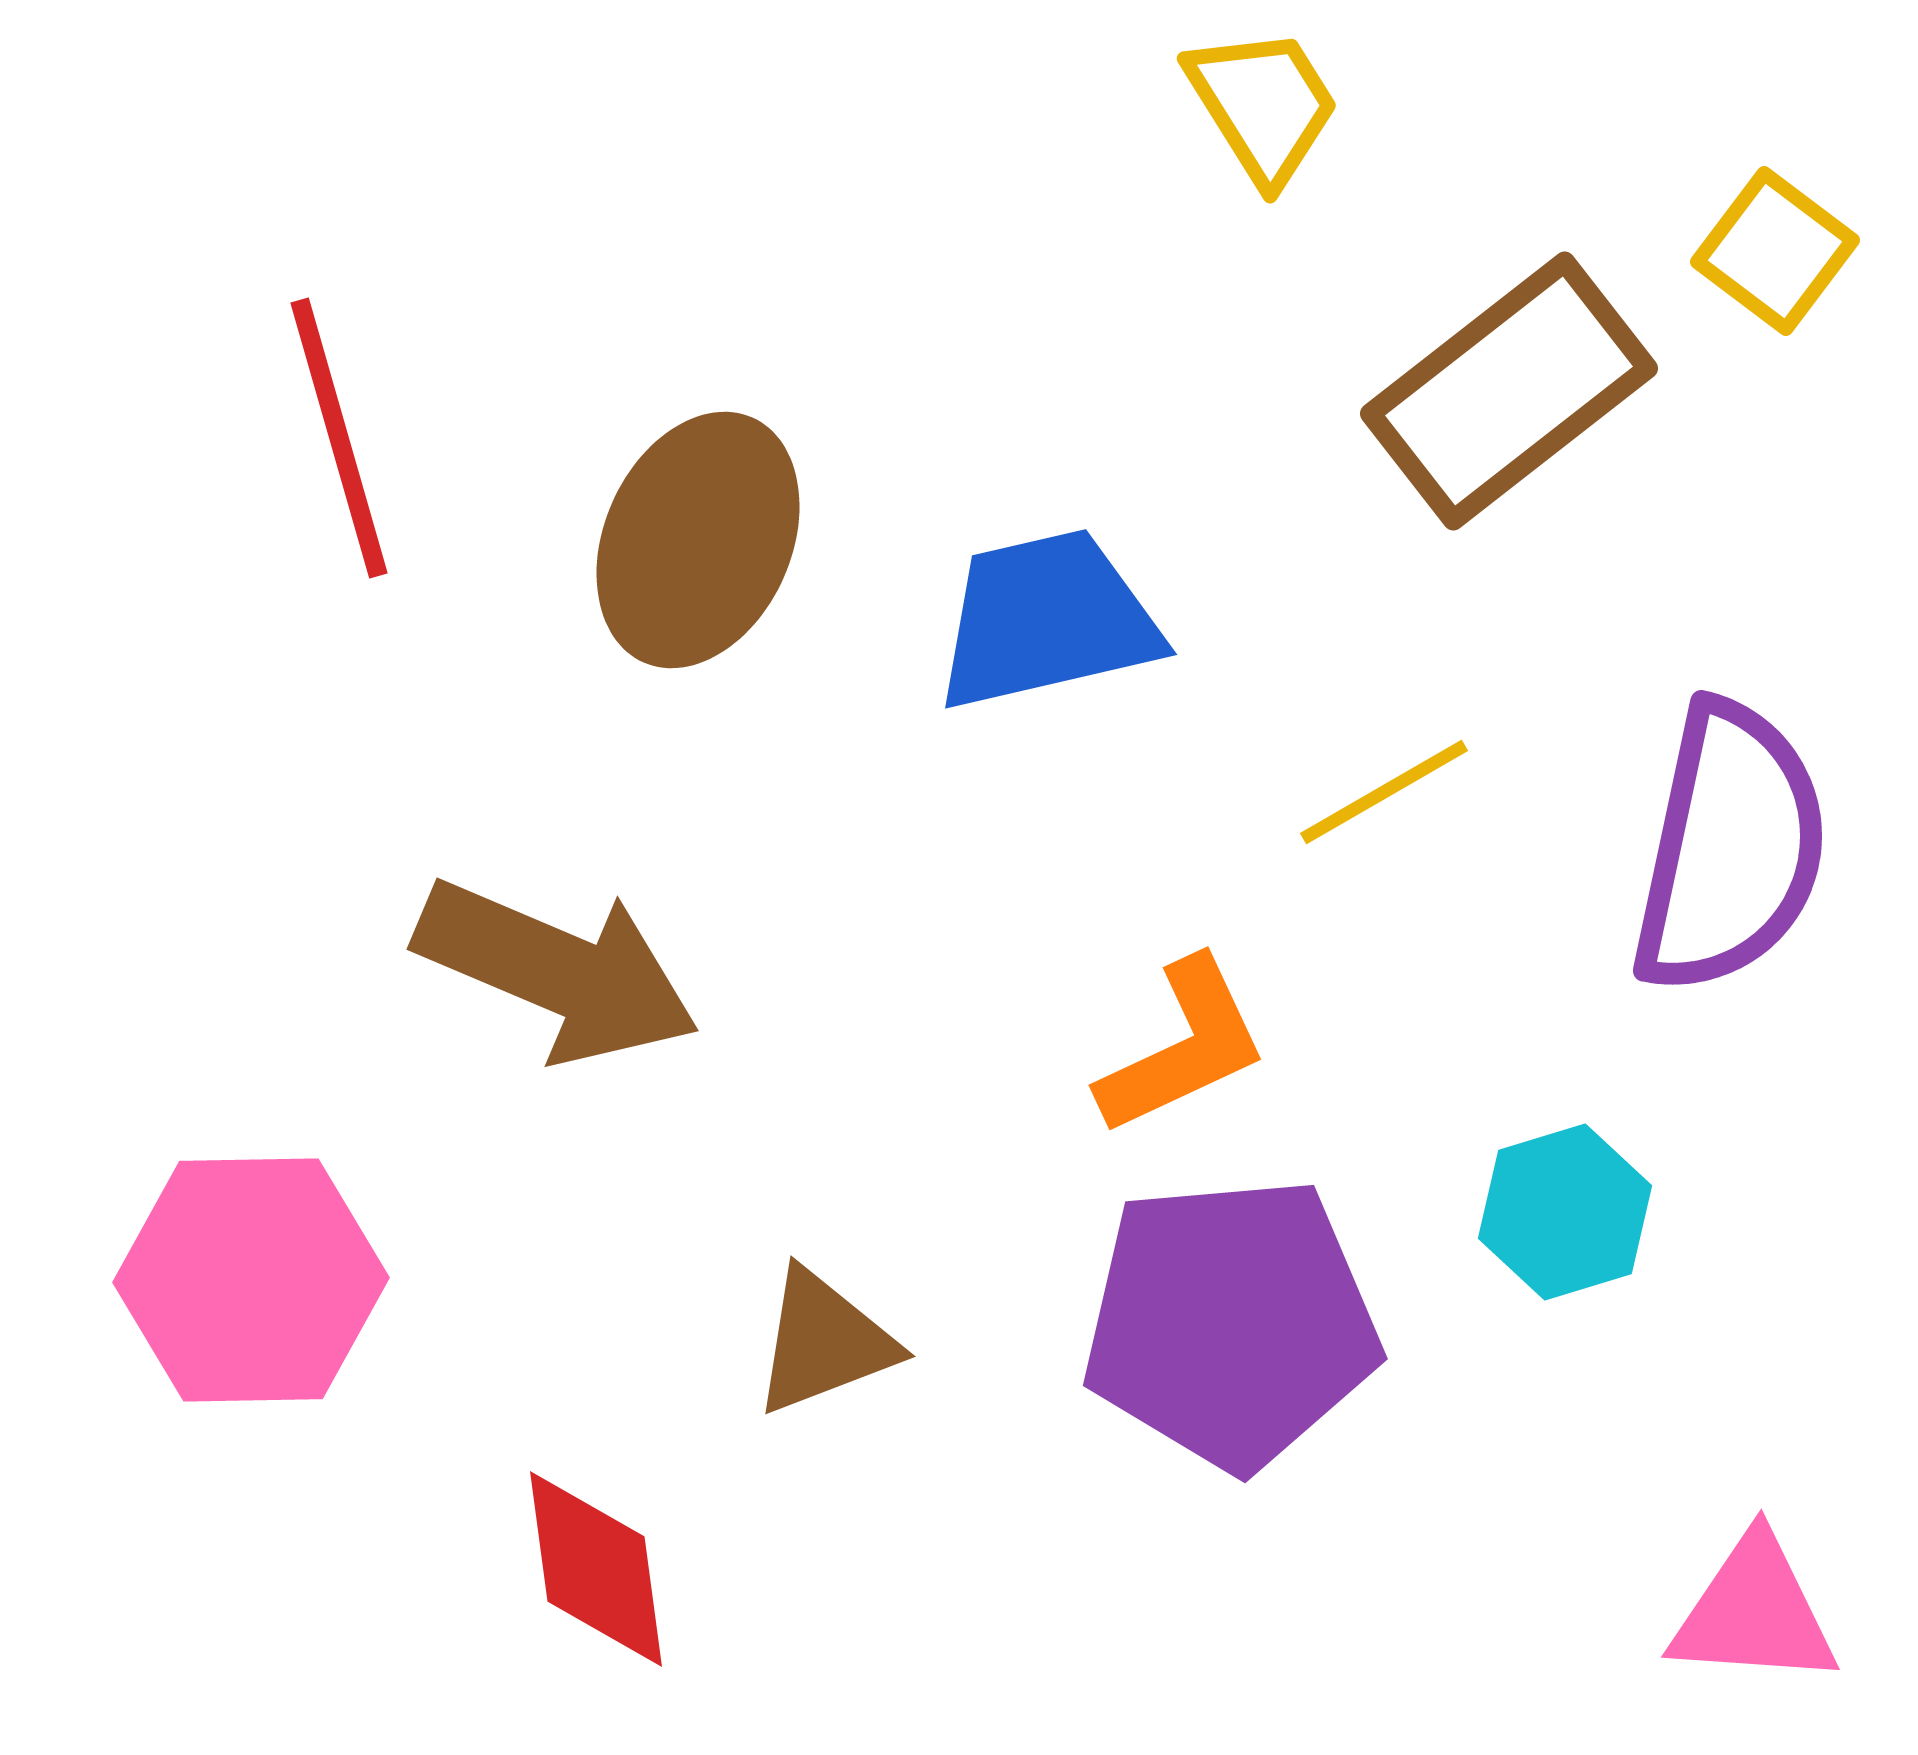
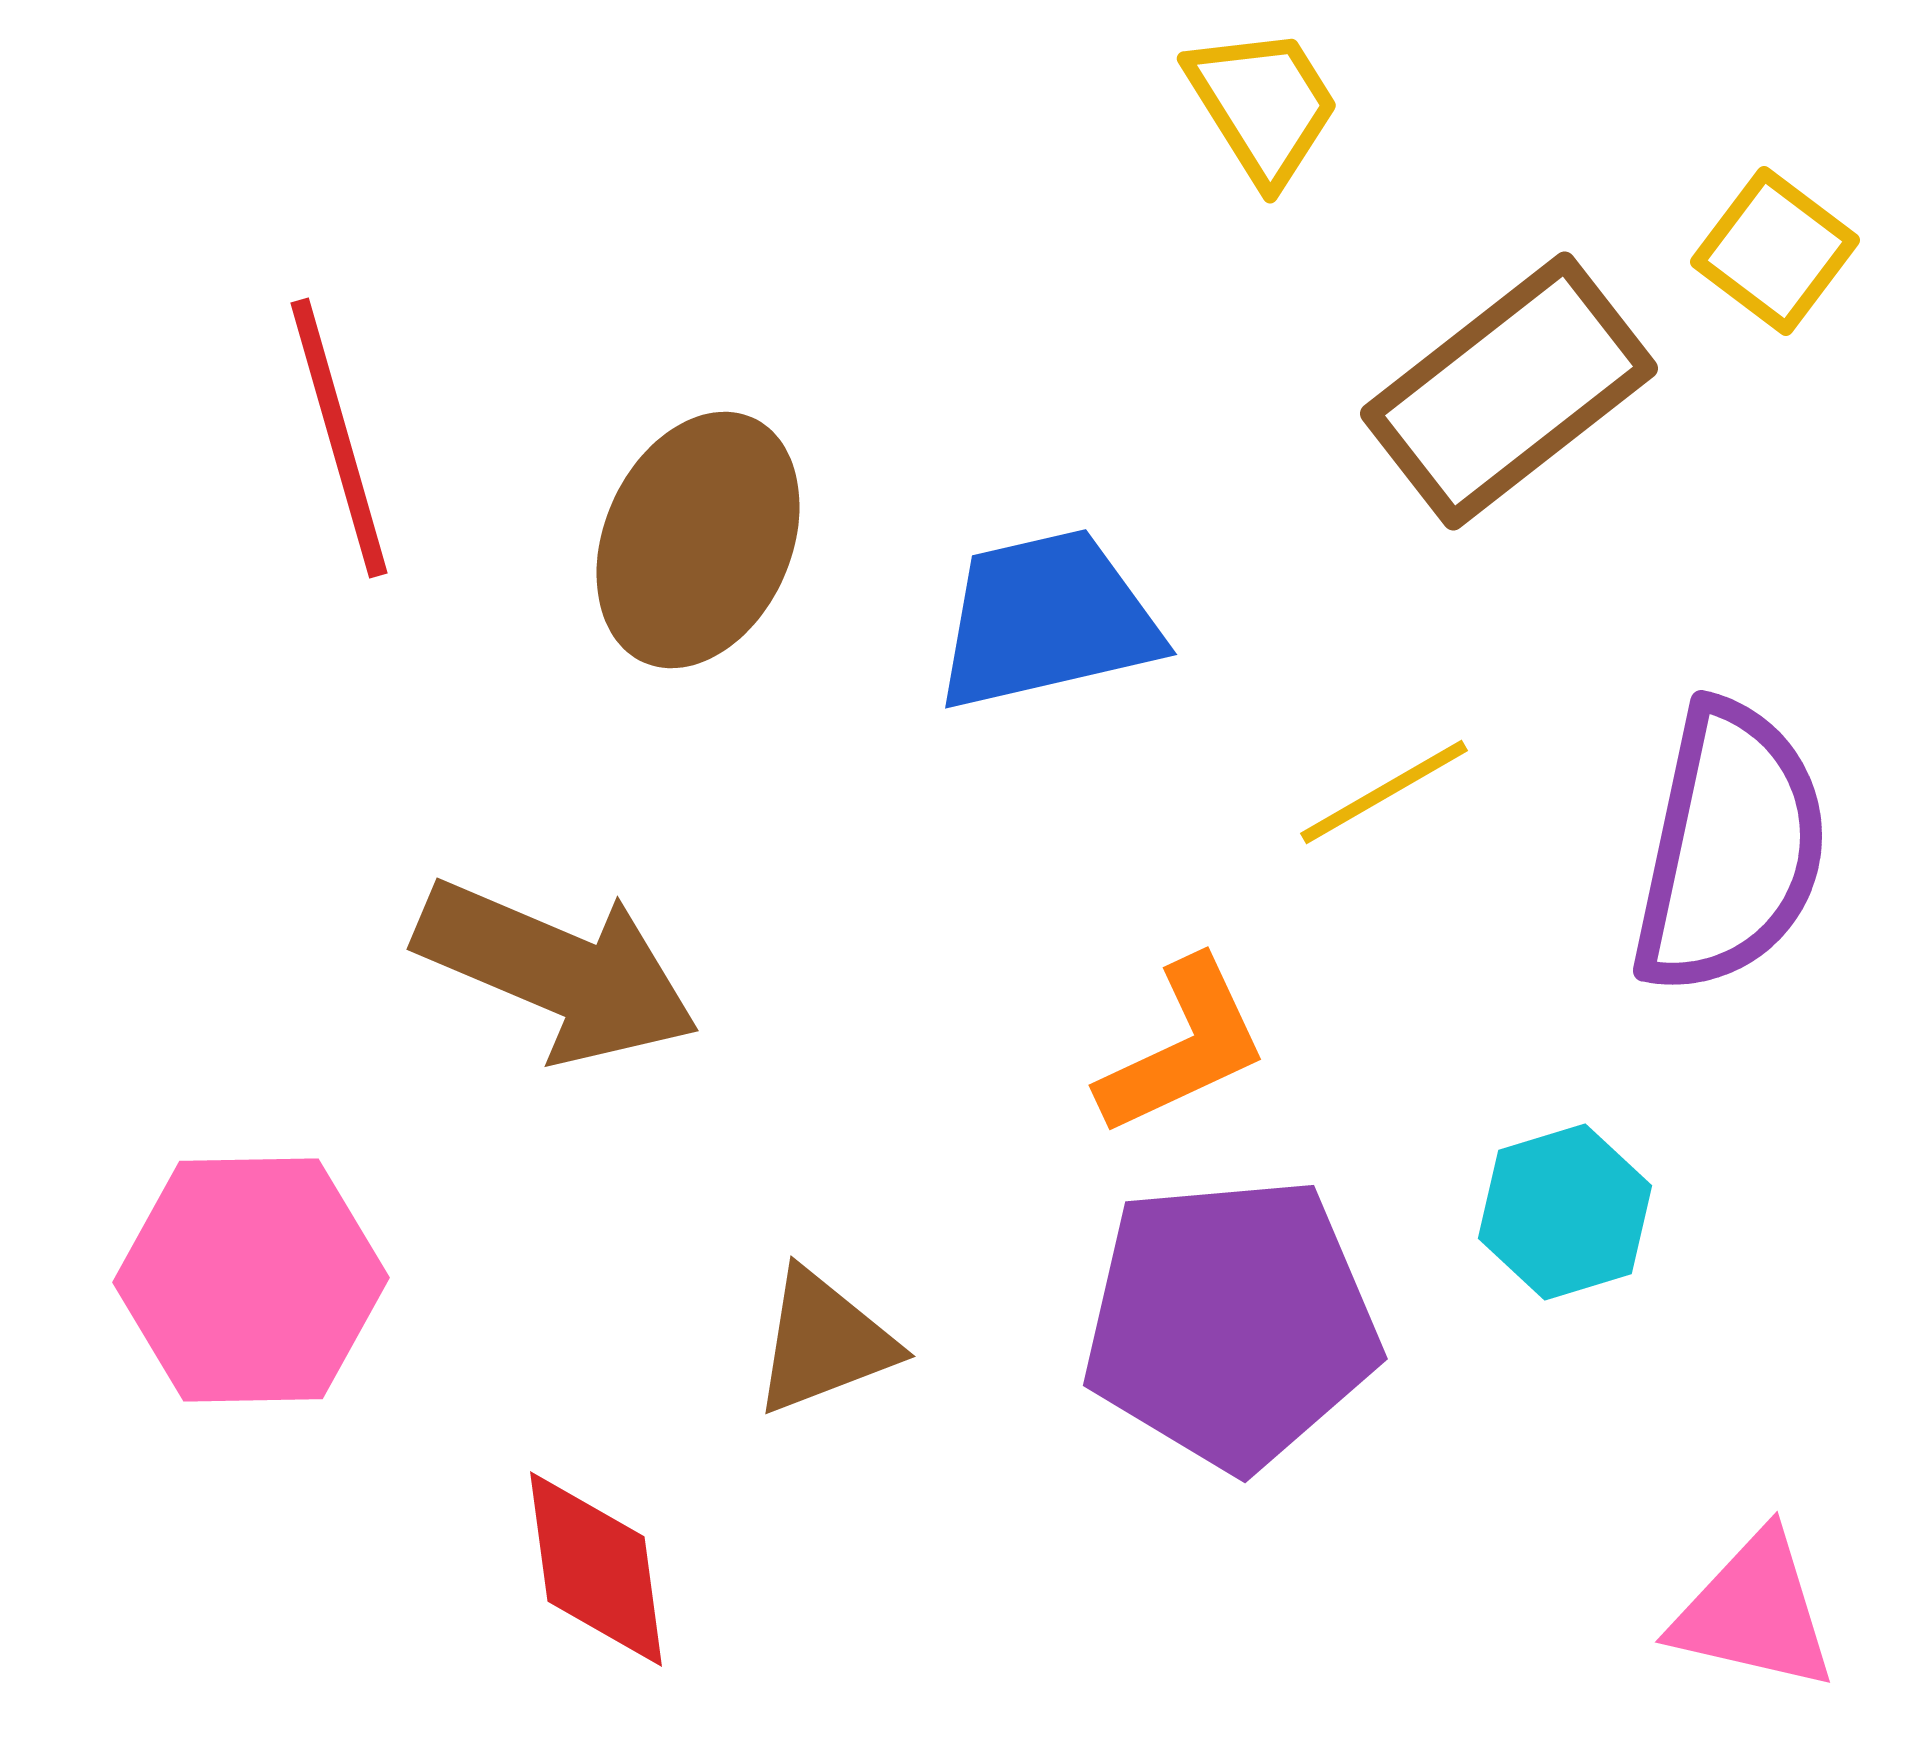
pink triangle: rotated 9 degrees clockwise
